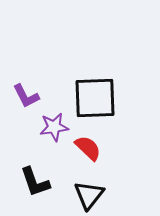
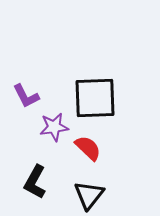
black L-shape: rotated 48 degrees clockwise
